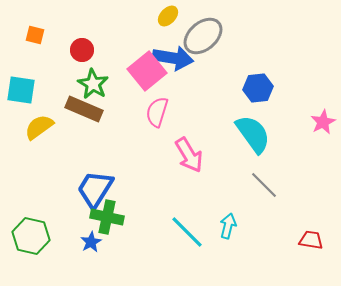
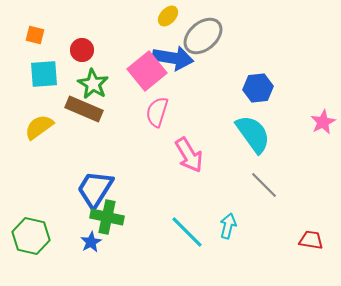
cyan square: moved 23 px right, 16 px up; rotated 12 degrees counterclockwise
